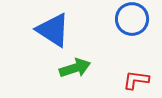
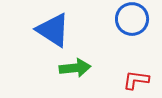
green arrow: rotated 12 degrees clockwise
